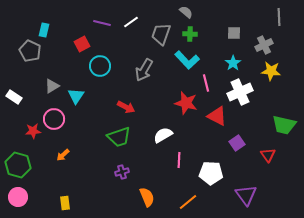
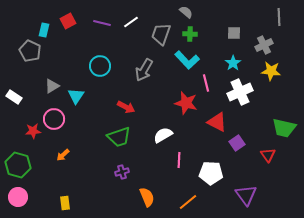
red square at (82, 44): moved 14 px left, 23 px up
red triangle at (217, 116): moved 6 px down
green trapezoid at (284, 125): moved 3 px down
